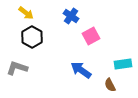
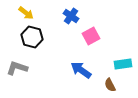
black hexagon: rotated 15 degrees counterclockwise
